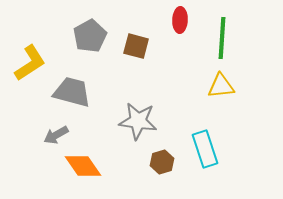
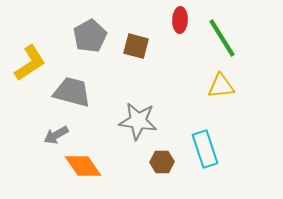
green line: rotated 36 degrees counterclockwise
brown hexagon: rotated 15 degrees clockwise
